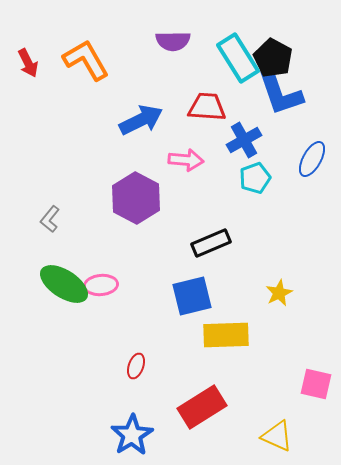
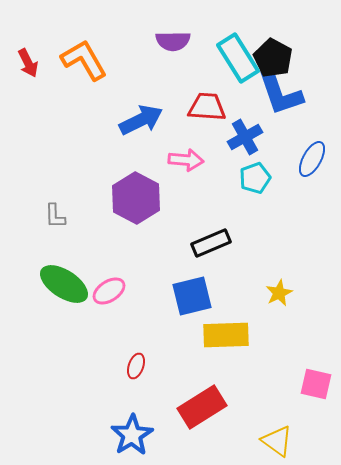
orange L-shape: moved 2 px left
blue cross: moved 1 px right, 3 px up
gray L-shape: moved 5 px right, 3 px up; rotated 40 degrees counterclockwise
pink ellipse: moved 8 px right, 6 px down; rotated 28 degrees counterclockwise
yellow triangle: moved 5 px down; rotated 12 degrees clockwise
